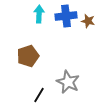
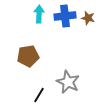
blue cross: moved 1 px left
brown star: moved 3 px up
brown pentagon: rotated 10 degrees clockwise
